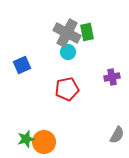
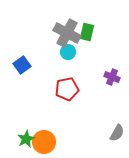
green rectangle: rotated 24 degrees clockwise
blue square: rotated 12 degrees counterclockwise
purple cross: rotated 35 degrees clockwise
gray semicircle: moved 2 px up
green star: rotated 12 degrees counterclockwise
